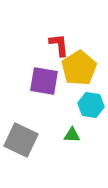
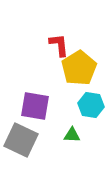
purple square: moved 9 px left, 25 px down
